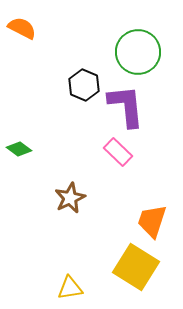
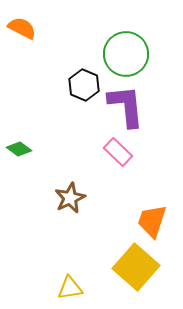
green circle: moved 12 px left, 2 px down
yellow square: rotated 9 degrees clockwise
